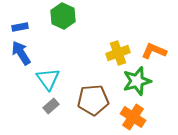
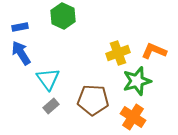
brown pentagon: rotated 8 degrees clockwise
